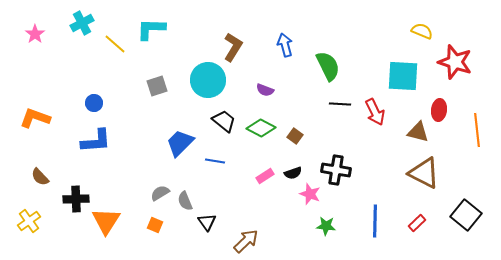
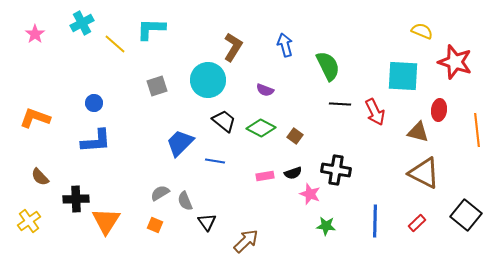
pink rectangle at (265, 176): rotated 24 degrees clockwise
